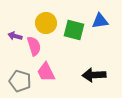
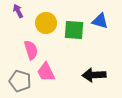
blue triangle: rotated 24 degrees clockwise
green square: rotated 10 degrees counterclockwise
purple arrow: moved 3 px right, 25 px up; rotated 48 degrees clockwise
pink semicircle: moved 3 px left, 4 px down
